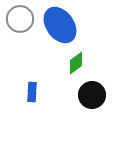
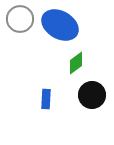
blue ellipse: rotated 24 degrees counterclockwise
blue rectangle: moved 14 px right, 7 px down
